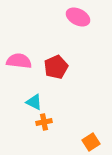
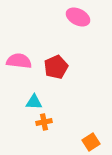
cyan triangle: rotated 24 degrees counterclockwise
